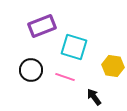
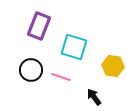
purple rectangle: moved 3 px left; rotated 48 degrees counterclockwise
pink line: moved 4 px left
